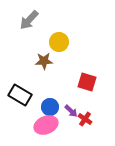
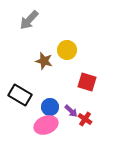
yellow circle: moved 8 px right, 8 px down
brown star: rotated 18 degrees clockwise
